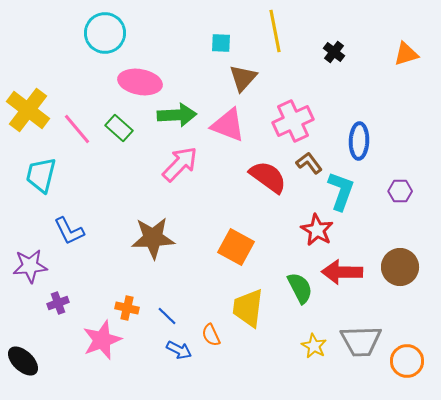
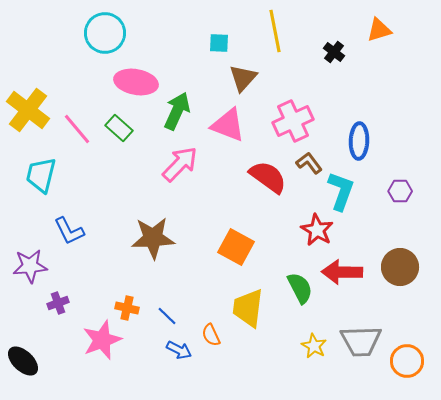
cyan square: moved 2 px left
orange triangle: moved 27 px left, 24 px up
pink ellipse: moved 4 px left
green arrow: moved 4 px up; rotated 63 degrees counterclockwise
